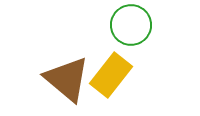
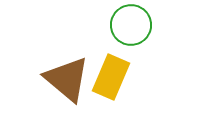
yellow rectangle: moved 2 px down; rotated 15 degrees counterclockwise
